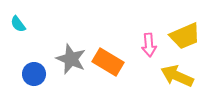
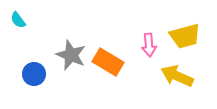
cyan semicircle: moved 4 px up
yellow trapezoid: rotated 8 degrees clockwise
gray star: moved 4 px up
